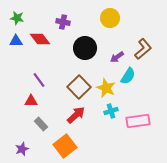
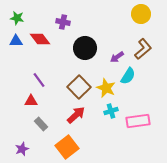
yellow circle: moved 31 px right, 4 px up
orange square: moved 2 px right, 1 px down
